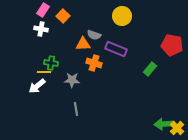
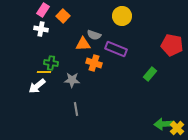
green rectangle: moved 5 px down
